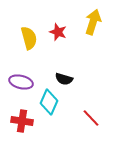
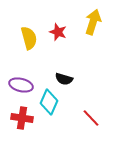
purple ellipse: moved 3 px down
red cross: moved 3 px up
